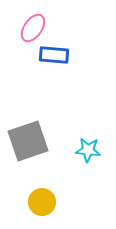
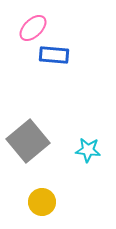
pink ellipse: rotated 12 degrees clockwise
gray square: rotated 21 degrees counterclockwise
